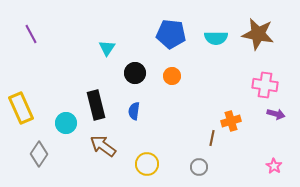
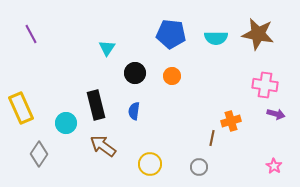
yellow circle: moved 3 px right
